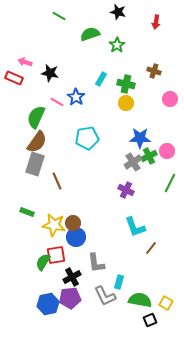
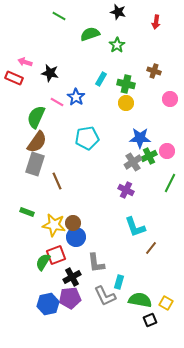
red square at (56, 255): rotated 12 degrees counterclockwise
